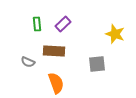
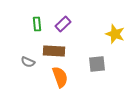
orange semicircle: moved 4 px right, 6 px up
